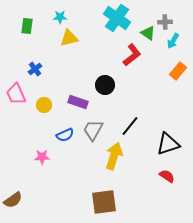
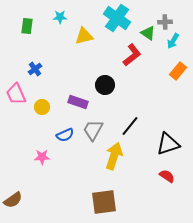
yellow triangle: moved 15 px right, 2 px up
yellow circle: moved 2 px left, 2 px down
